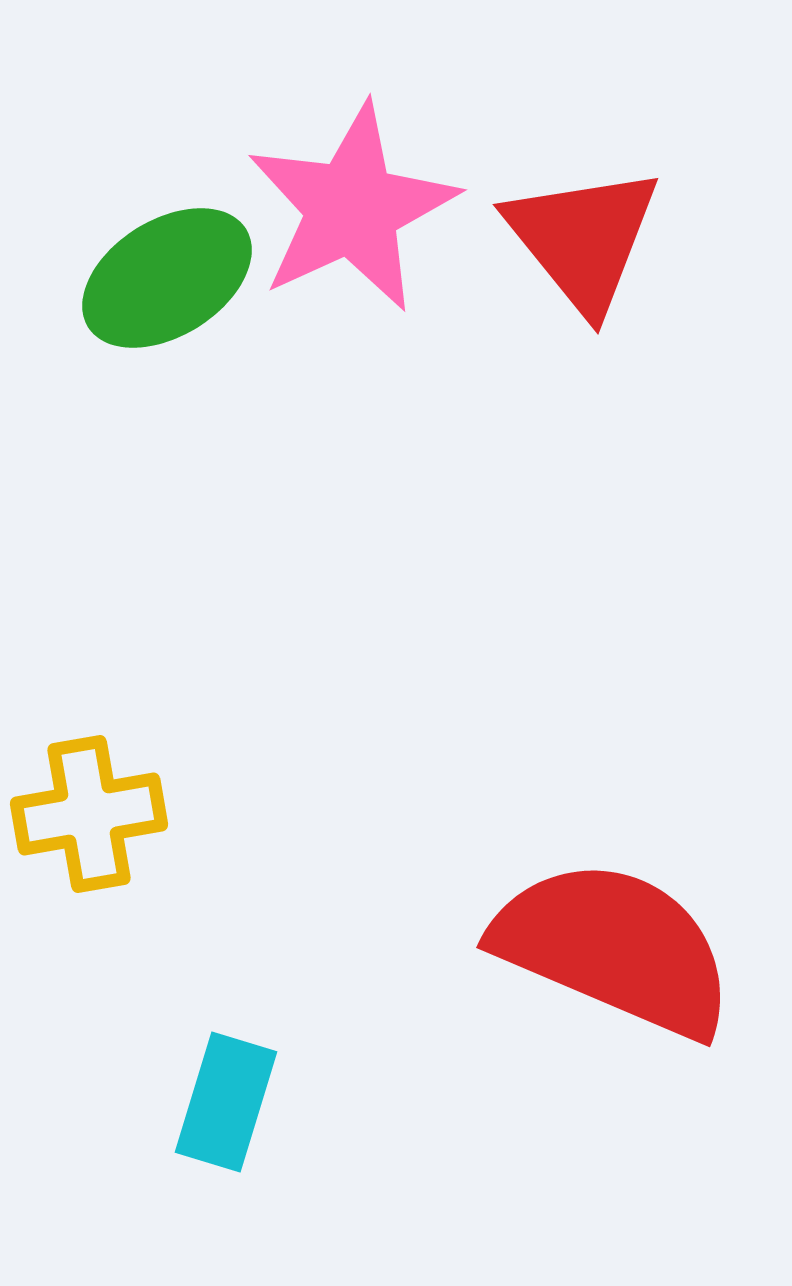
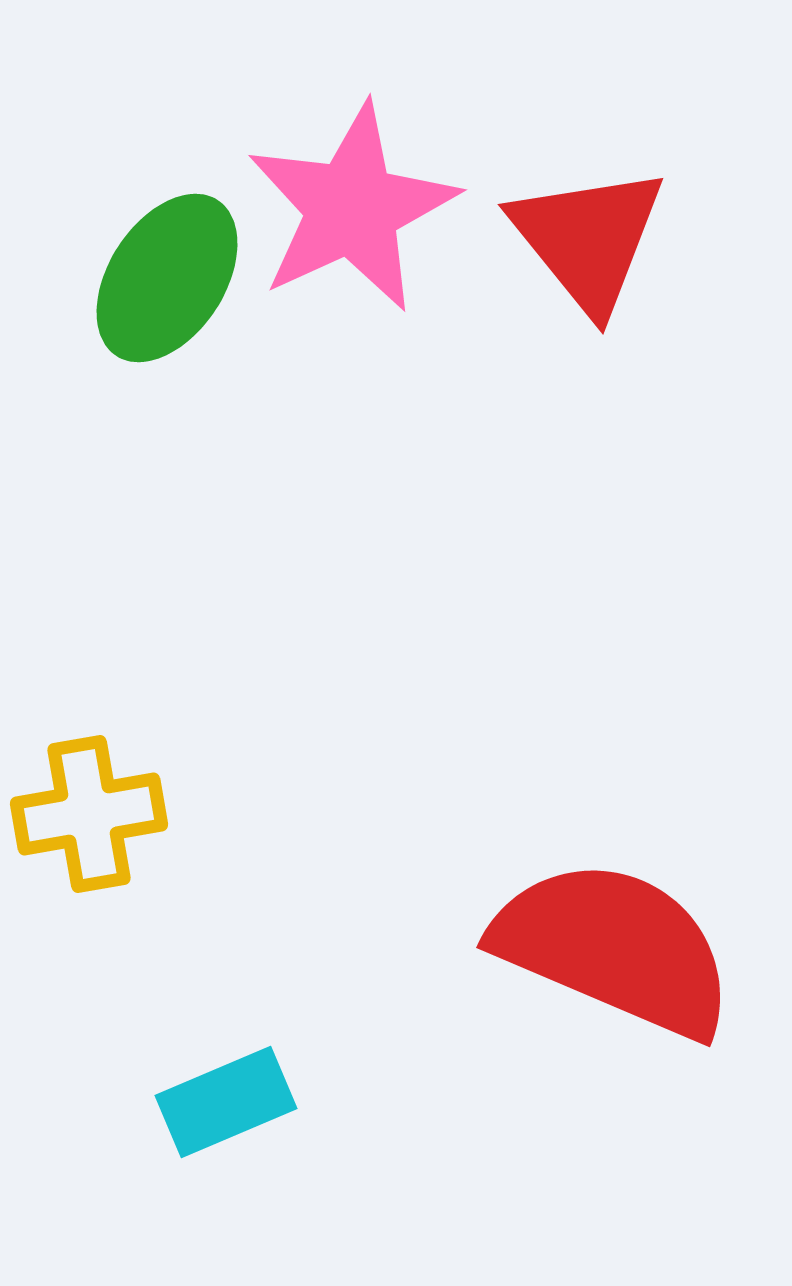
red triangle: moved 5 px right
green ellipse: rotated 25 degrees counterclockwise
cyan rectangle: rotated 50 degrees clockwise
